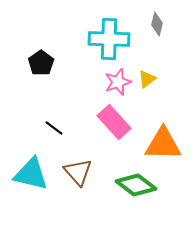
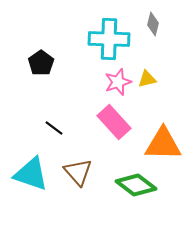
gray diamond: moved 4 px left
yellow triangle: rotated 24 degrees clockwise
cyan triangle: rotated 6 degrees clockwise
